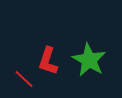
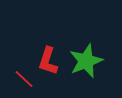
green star: moved 3 px left, 1 px down; rotated 20 degrees clockwise
